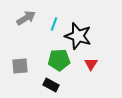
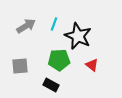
gray arrow: moved 8 px down
black star: rotated 8 degrees clockwise
red triangle: moved 1 px right, 1 px down; rotated 24 degrees counterclockwise
